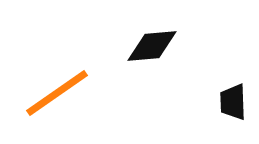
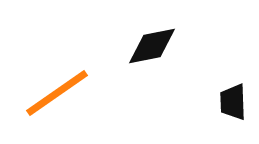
black diamond: rotated 6 degrees counterclockwise
